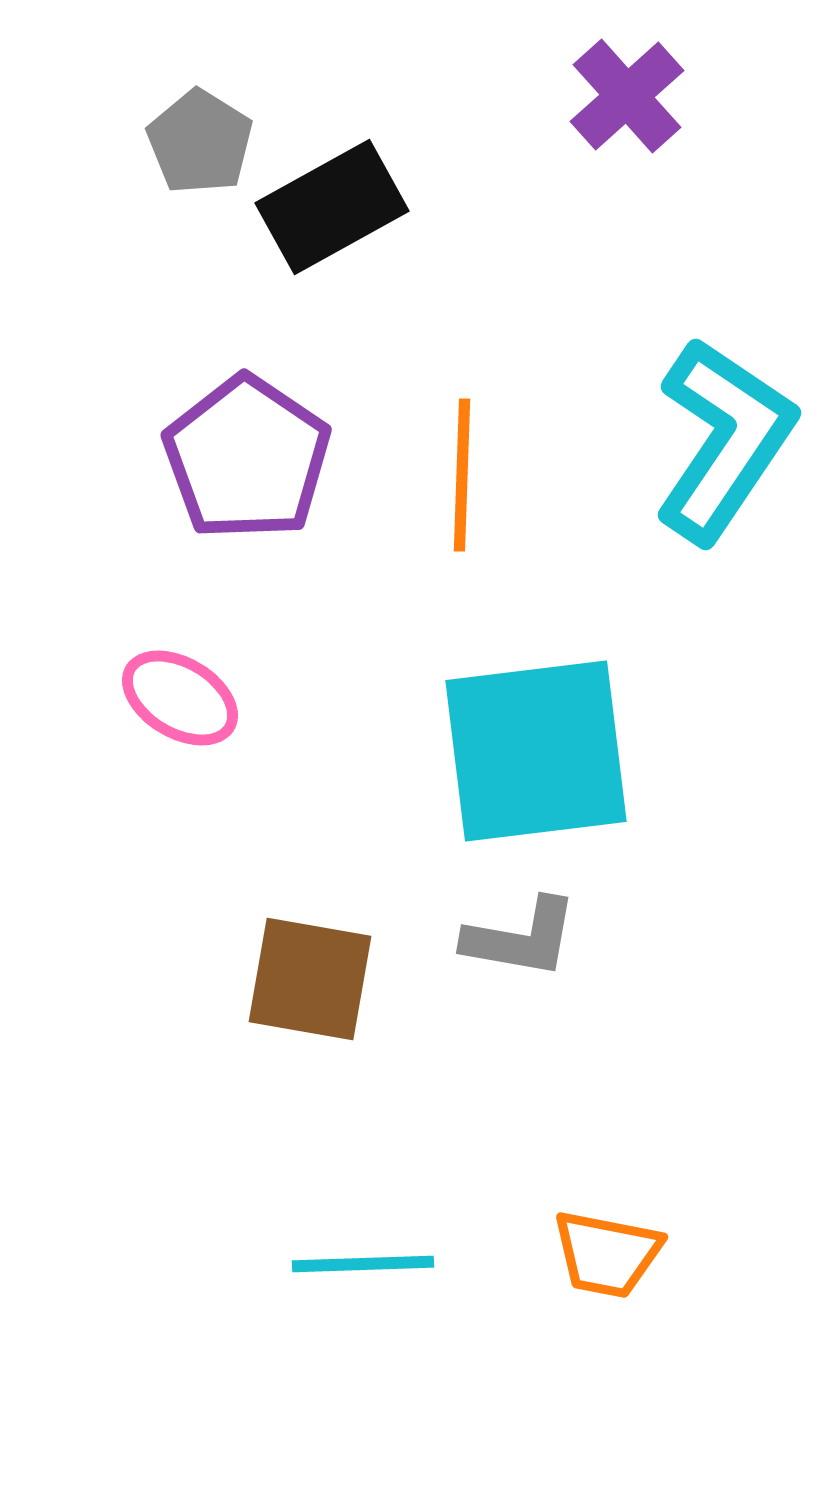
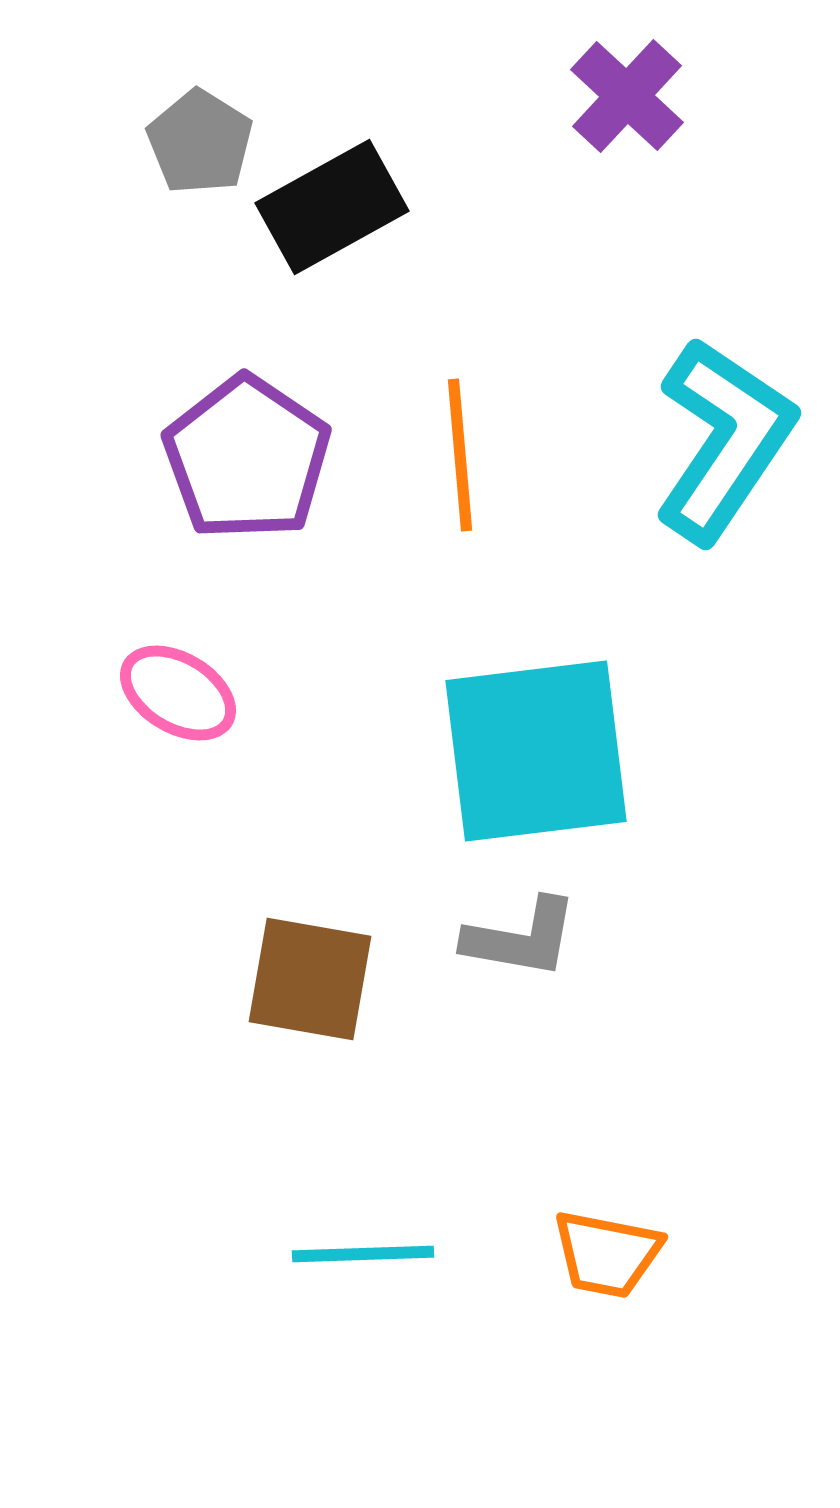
purple cross: rotated 5 degrees counterclockwise
orange line: moved 2 px left, 20 px up; rotated 7 degrees counterclockwise
pink ellipse: moved 2 px left, 5 px up
cyan line: moved 10 px up
